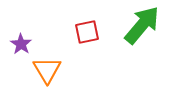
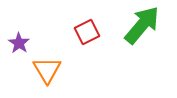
red square: rotated 15 degrees counterclockwise
purple star: moved 2 px left, 1 px up
